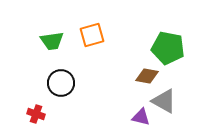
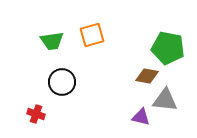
black circle: moved 1 px right, 1 px up
gray triangle: moved 1 px right, 1 px up; rotated 24 degrees counterclockwise
